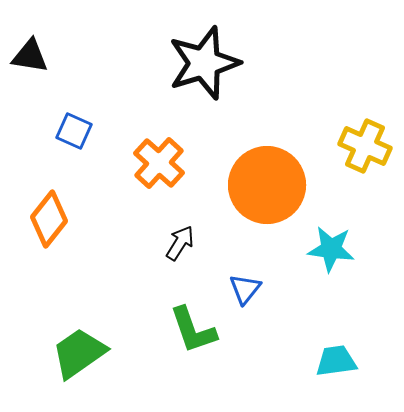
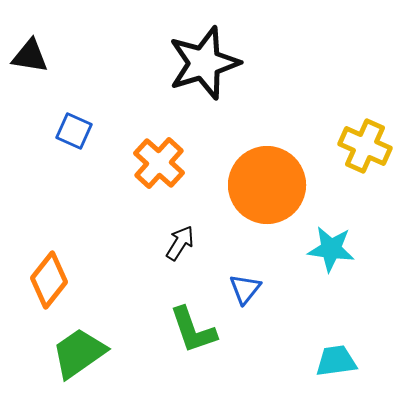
orange diamond: moved 61 px down
